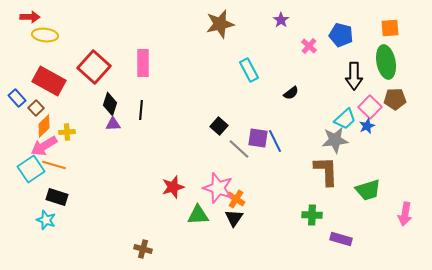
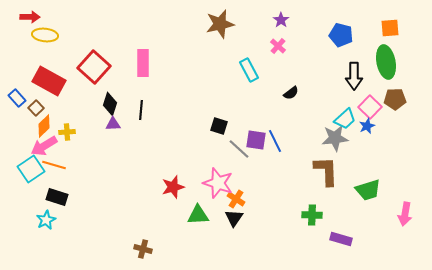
pink cross at (309, 46): moved 31 px left
black square at (219, 126): rotated 24 degrees counterclockwise
purple square at (258, 138): moved 2 px left, 2 px down
gray star at (335, 140): moved 2 px up
pink star at (218, 188): moved 5 px up
cyan star at (46, 220): rotated 24 degrees clockwise
